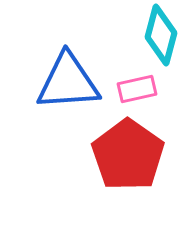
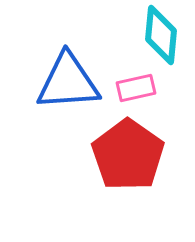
cyan diamond: rotated 10 degrees counterclockwise
pink rectangle: moved 1 px left, 1 px up
